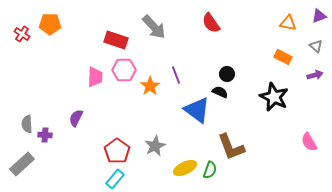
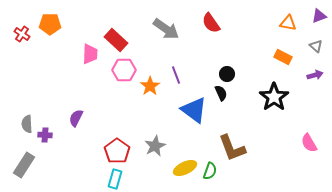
gray arrow: moved 12 px right, 2 px down; rotated 12 degrees counterclockwise
red rectangle: rotated 25 degrees clockwise
pink trapezoid: moved 5 px left, 23 px up
black semicircle: moved 1 px right, 1 px down; rotated 42 degrees clockwise
black star: rotated 12 degrees clockwise
blue triangle: moved 3 px left
pink semicircle: moved 1 px down
brown L-shape: moved 1 px right, 1 px down
gray rectangle: moved 2 px right, 1 px down; rotated 15 degrees counterclockwise
green semicircle: moved 1 px down
cyan rectangle: rotated 24 degrees counterclockwise
